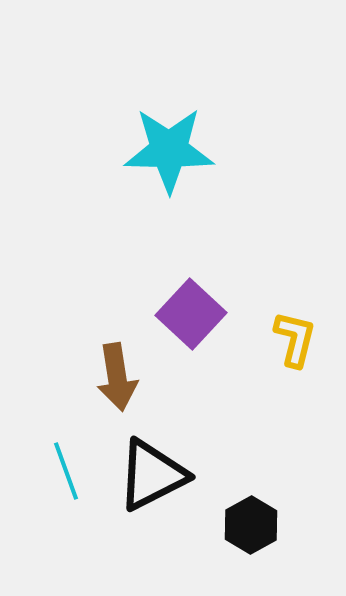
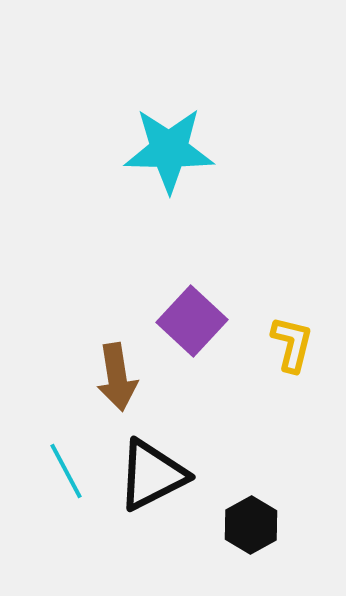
purple square: moved 1 px right, 7 px down
yellow L-shape: moved 3 px left, 5 px down
cyan line: rotated 8 degrees counterclockwise
